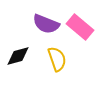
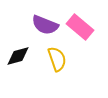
purple semicircle: moved 1 px left, 1 px down
